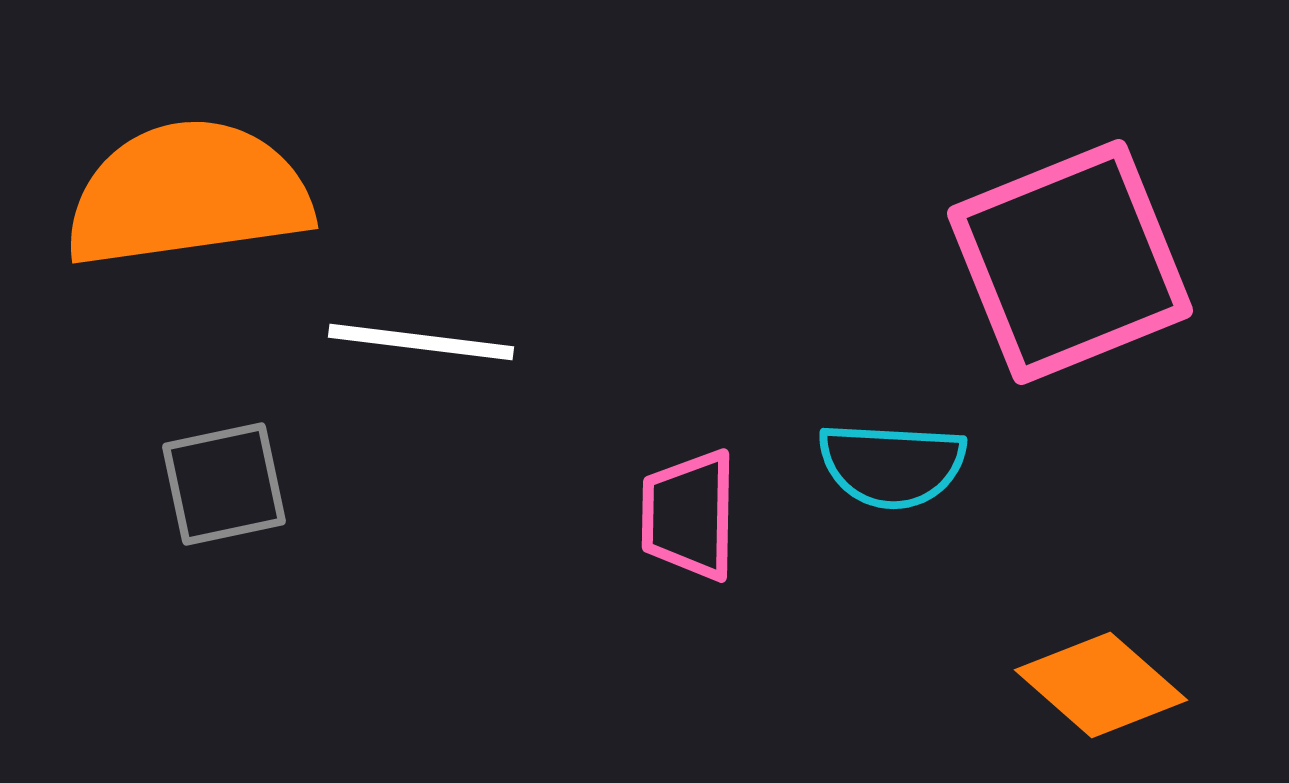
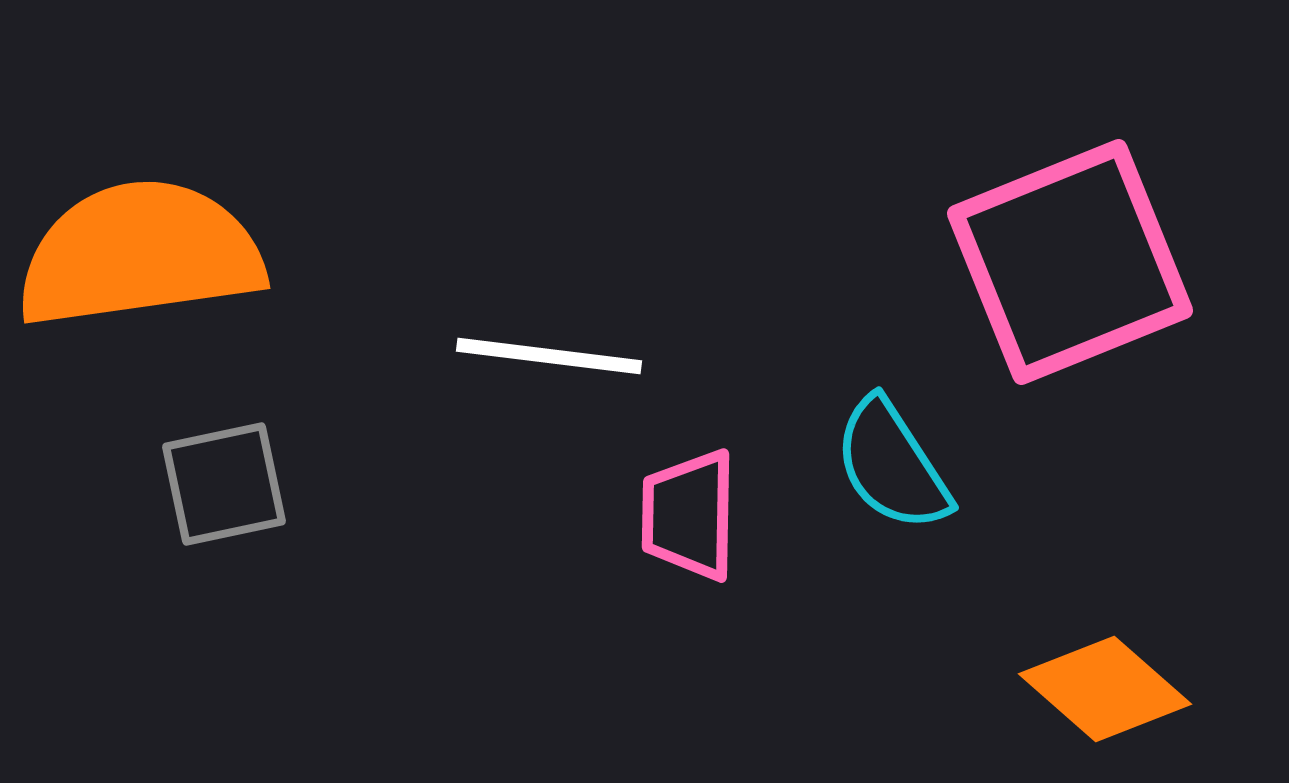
orange semicircle: moved 48 px left, 60 px down
white line: moved 128 px right, 14 px down
cyan semicircle: rotated 54 degrees clockwise
orange diamond: moved 4 px right, 4 px down
